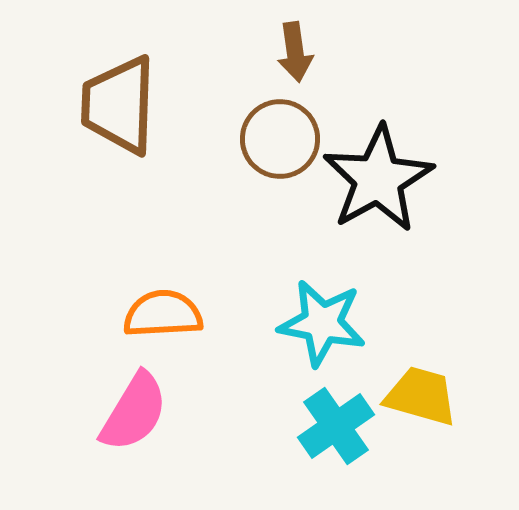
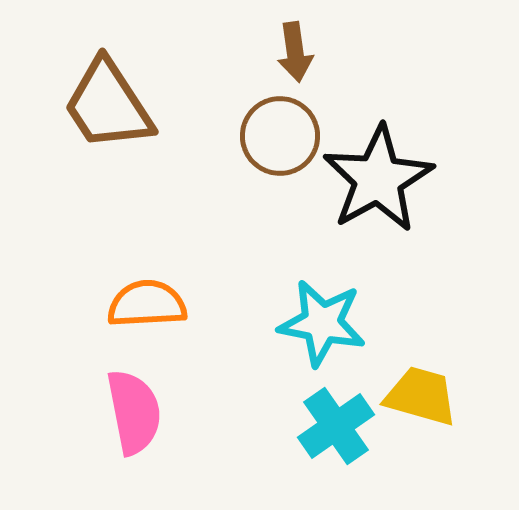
brown trapezoid: moved 11 px left; rotated 35 degrees counterclockwise
brown circle: moved 3 px up
orange semicircle: moved 16 px left, 10 px up
pink semicircle: rotated 42 degrees counterclockwise
